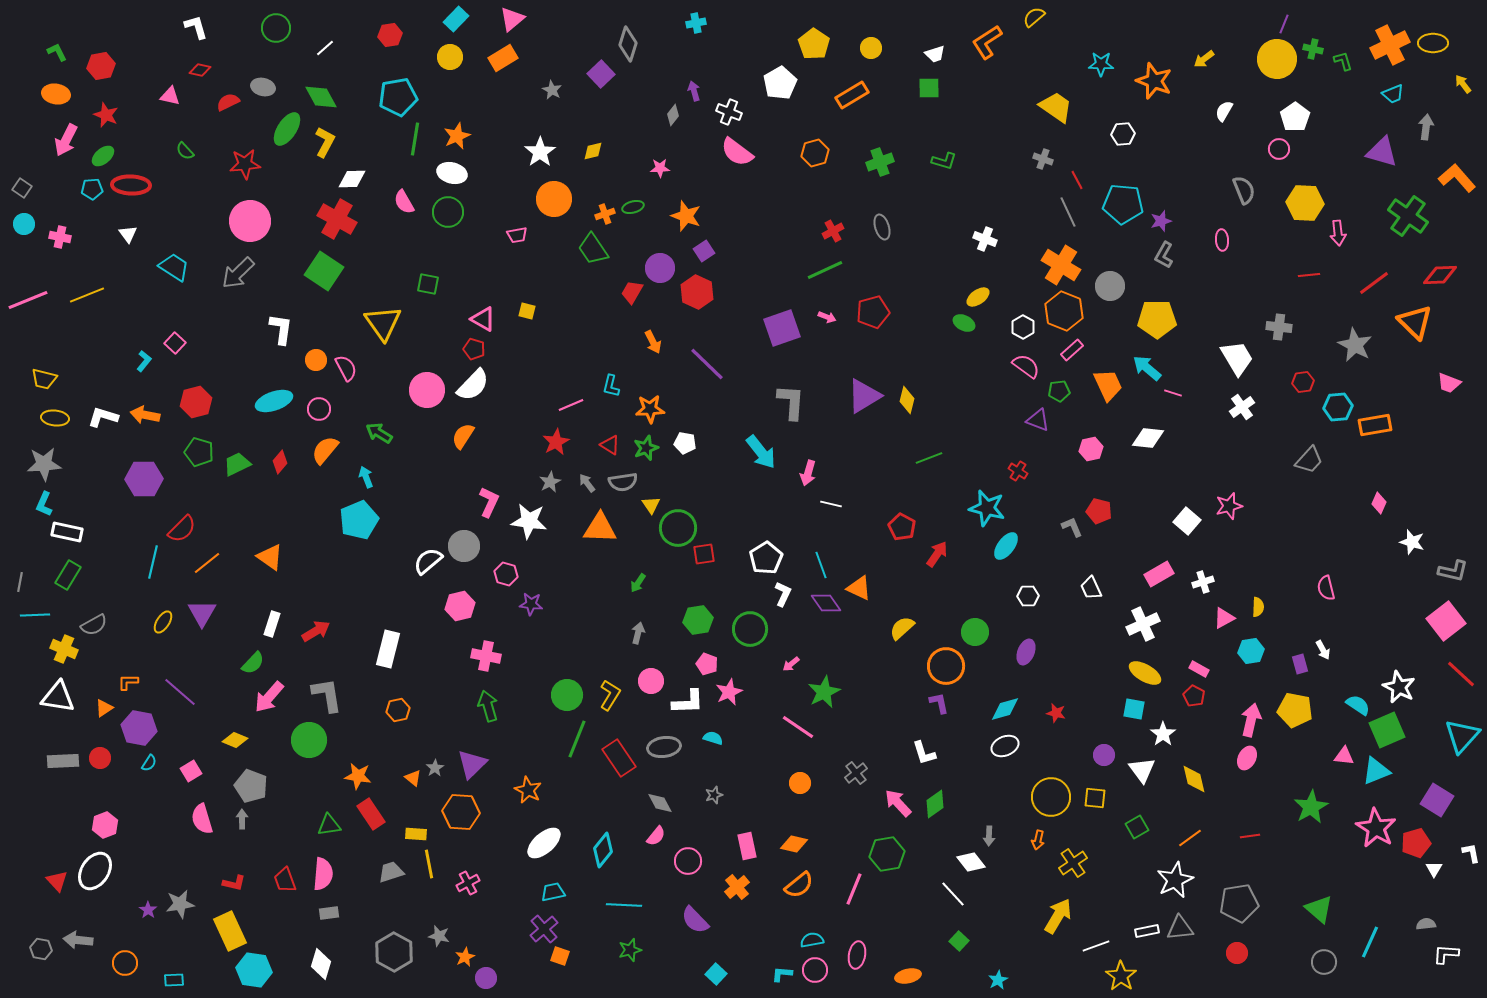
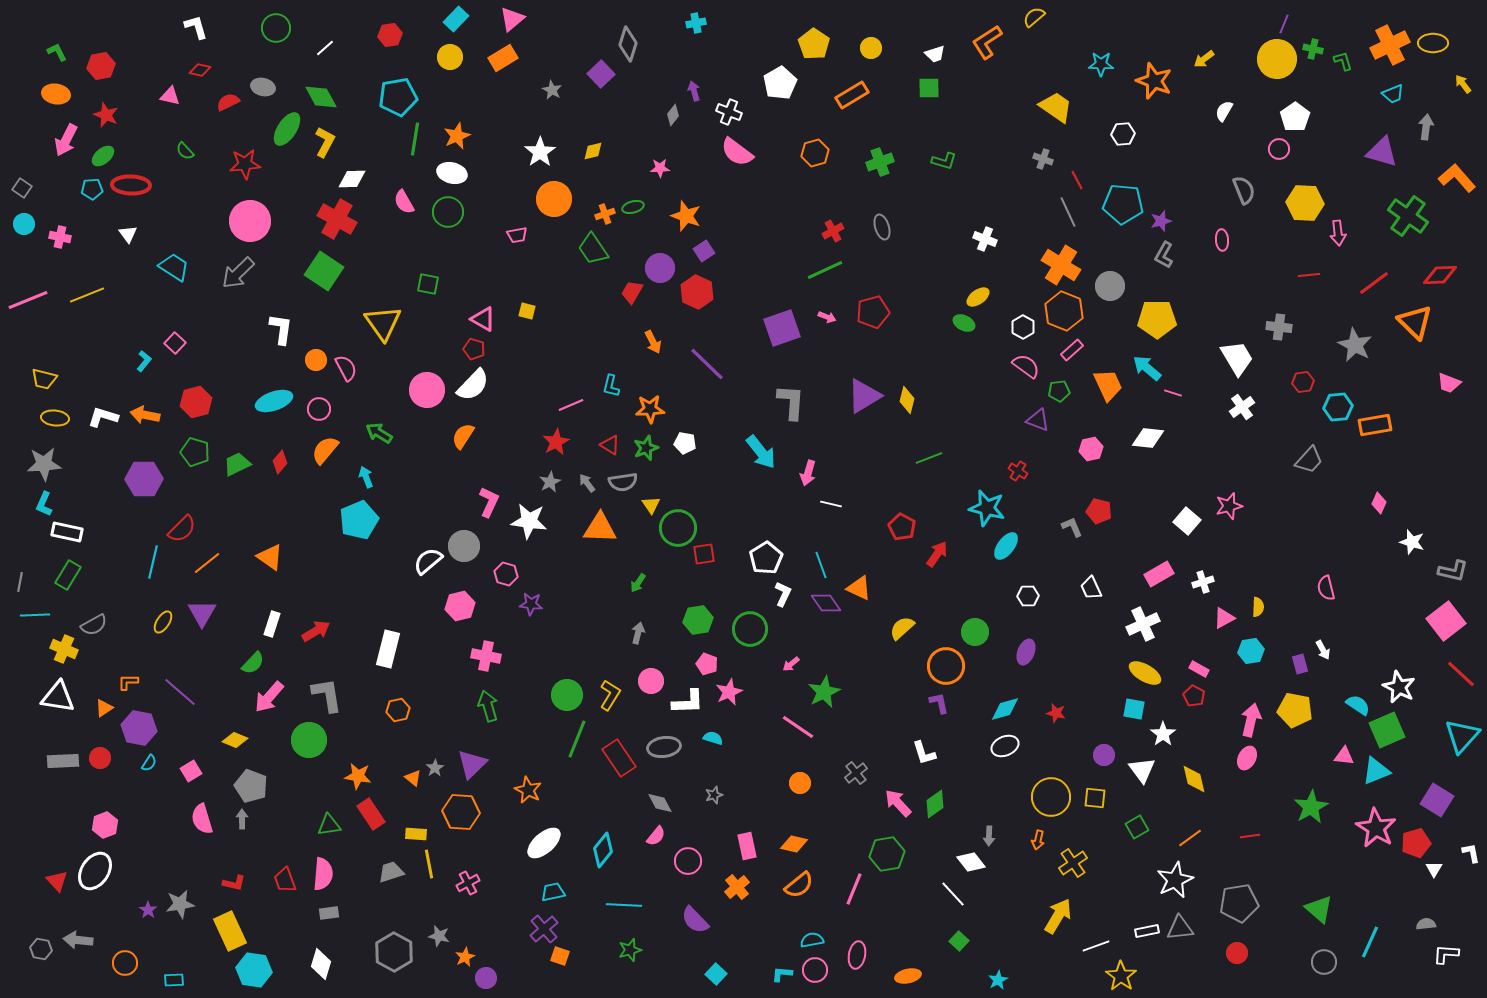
green pentagon at (199, 452): moved 4 px left
